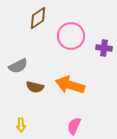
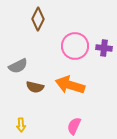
brown diamond: moved 1 px down; rotated 30 degrees counterclockwise
pink circle: moved 4 px right, 10 px down
